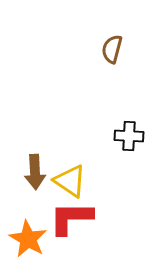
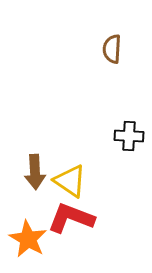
brown semicircle: rotated 12 degrees counterclockwise
red L-shape: rotated 21 degrees clockwise
